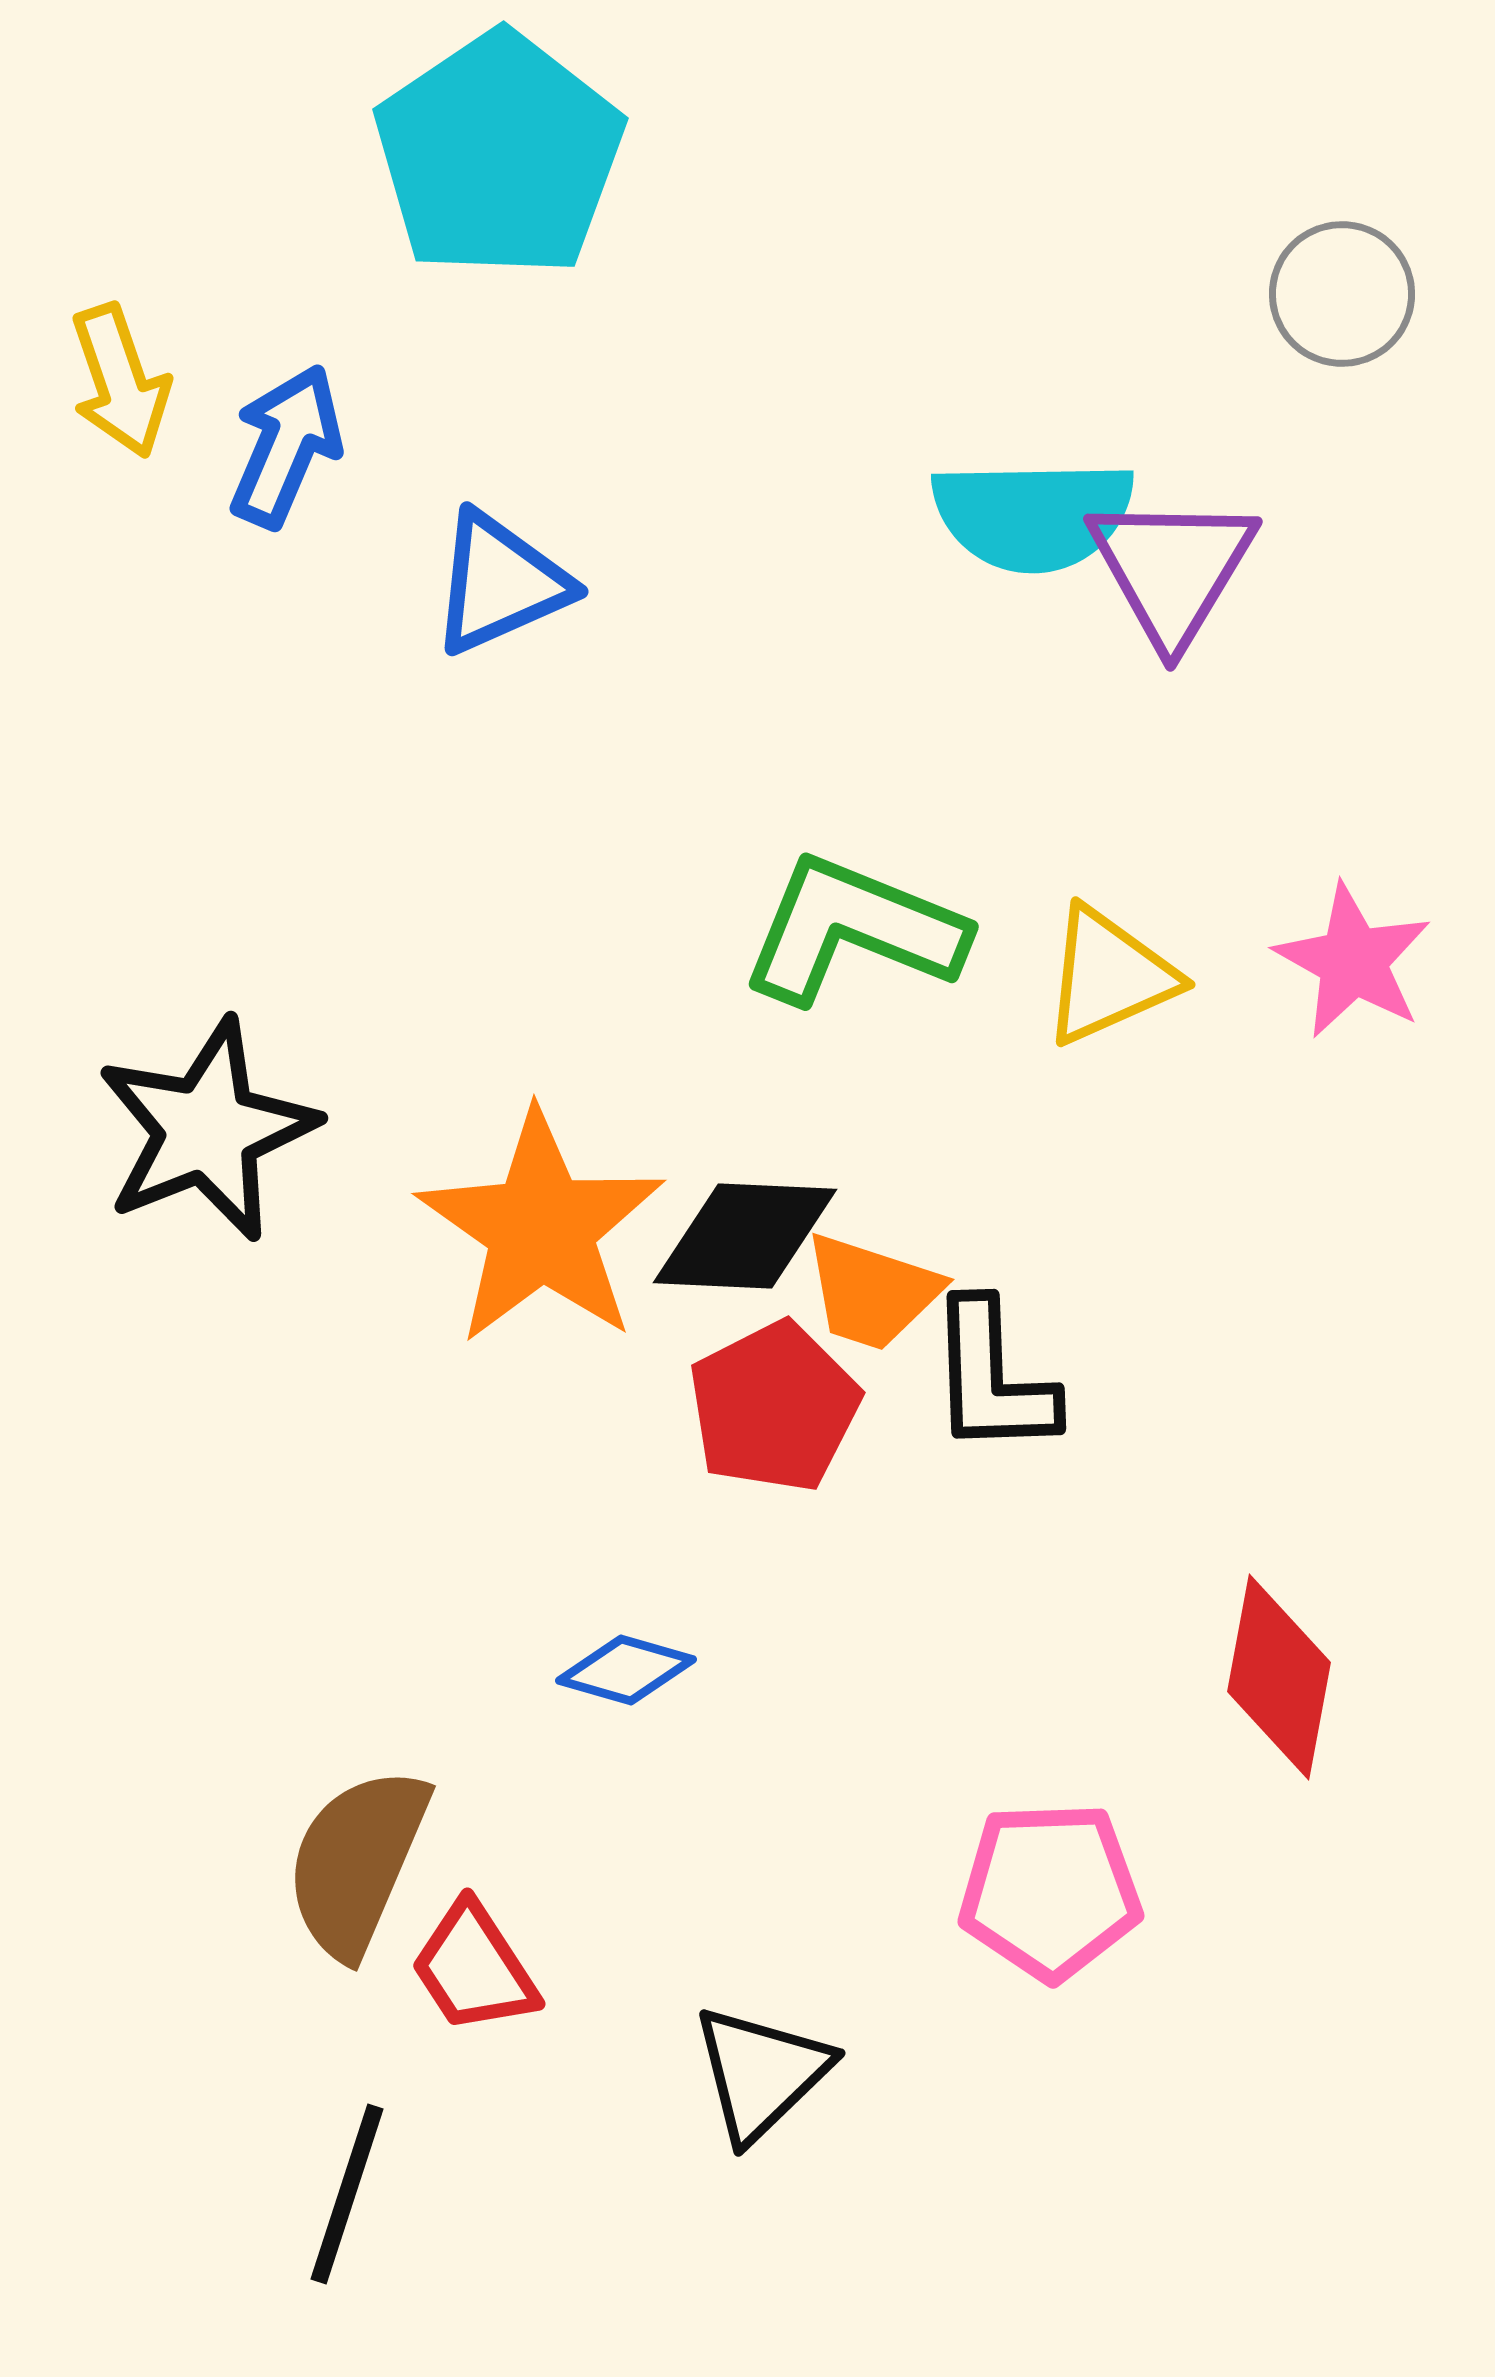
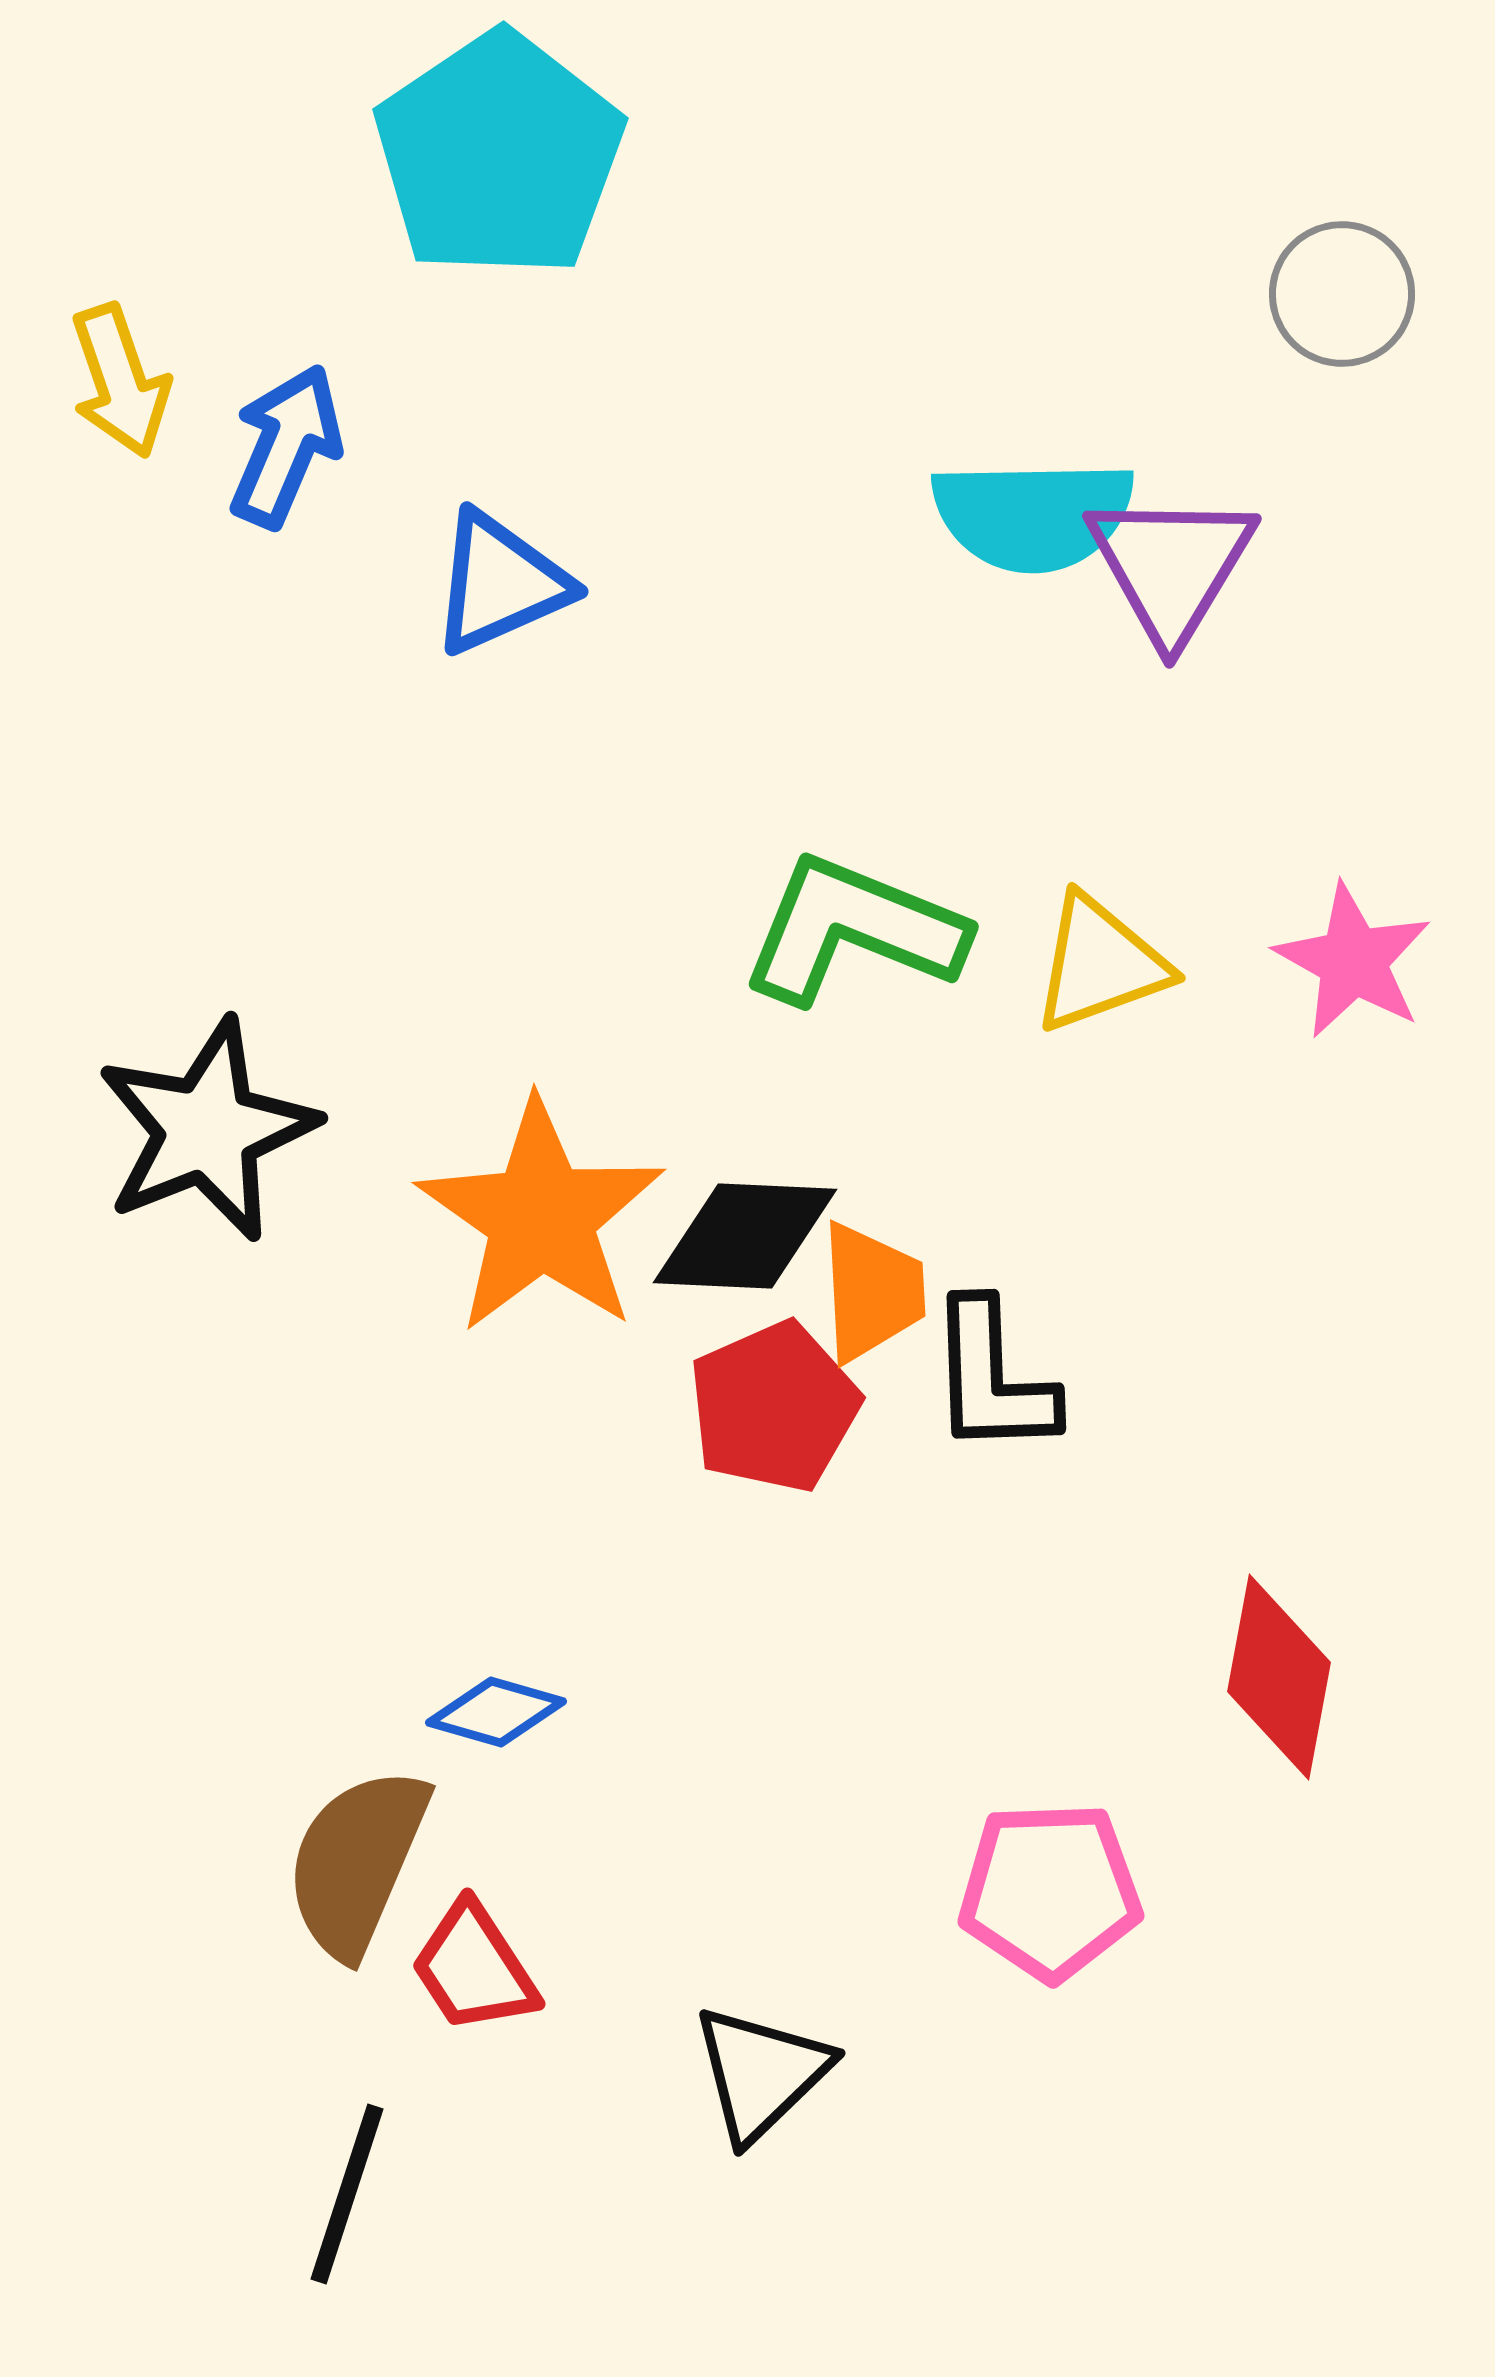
purple triangle: moved 1 px left, 3 px up
yellow triangle: moved 9 px left, 12 px up; rotated 4 degrees clockwise
orange star: moved 11 px up
orange trapezoid: rotated 111 degrees counterclockwise
red pentagon: rotated 3 degrees clockwise
blue diamond: moved 130 px left, 42 px down
